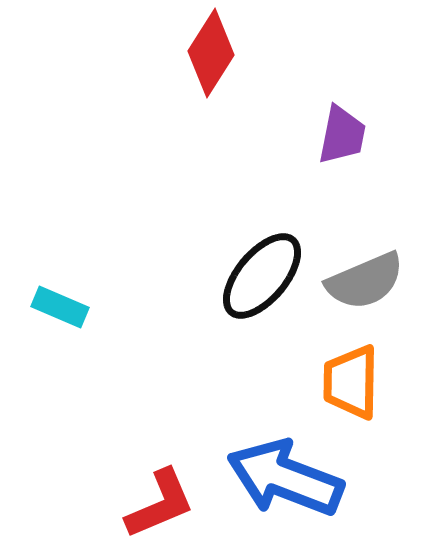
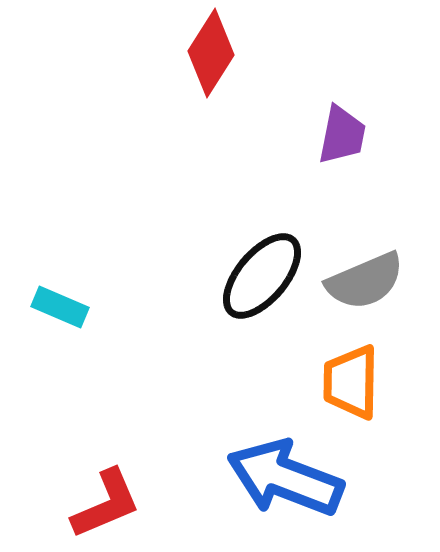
red L-shape: moved 54 px left
